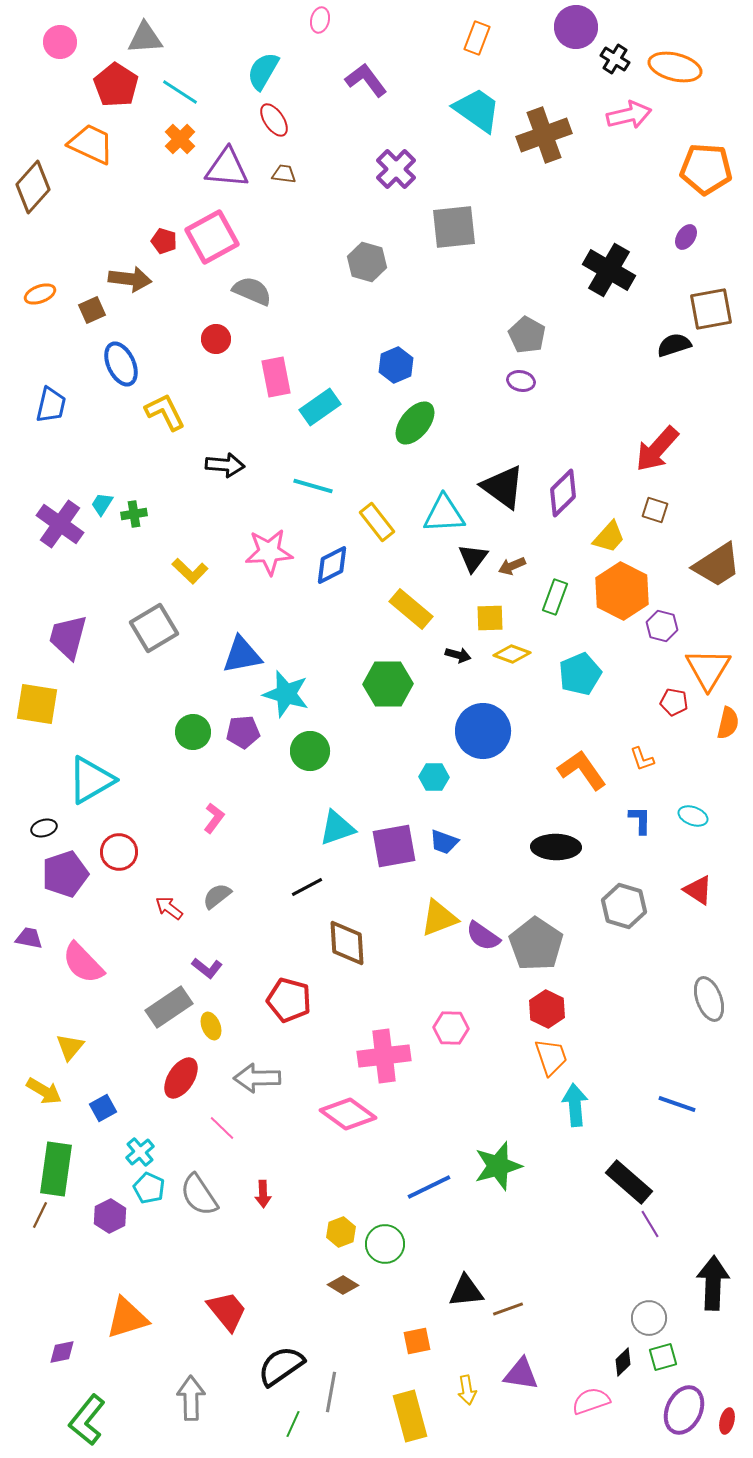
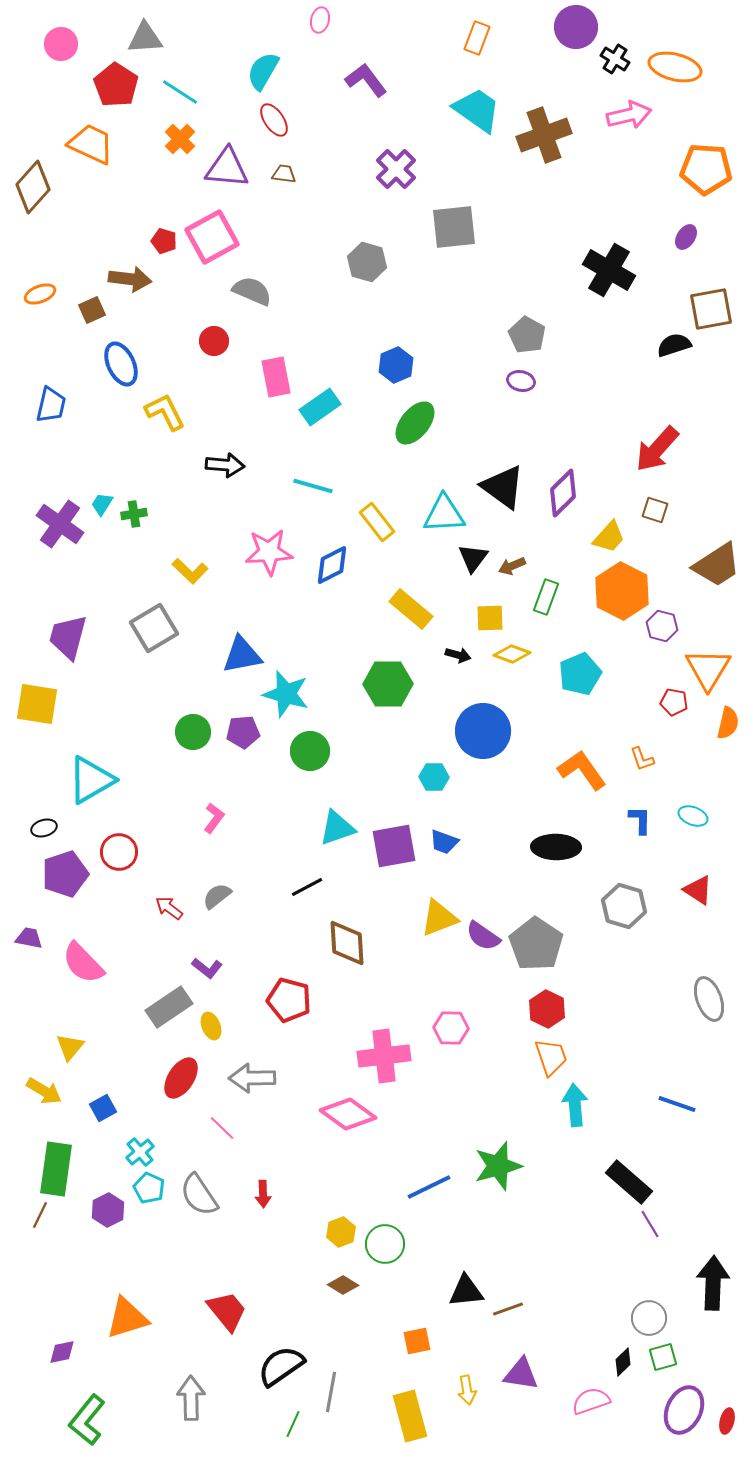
pink circle at (60, 42): moved 1 px right, 2 px down
red circle at (216, 339): moved 2 px left, 2 px down
green rectangle at (555, 597): moved 9 px left
gray arrow at (257, 1078): moved 5 px left
purple hexagon at (110, 1216): moved 2 px left, 6 px up
